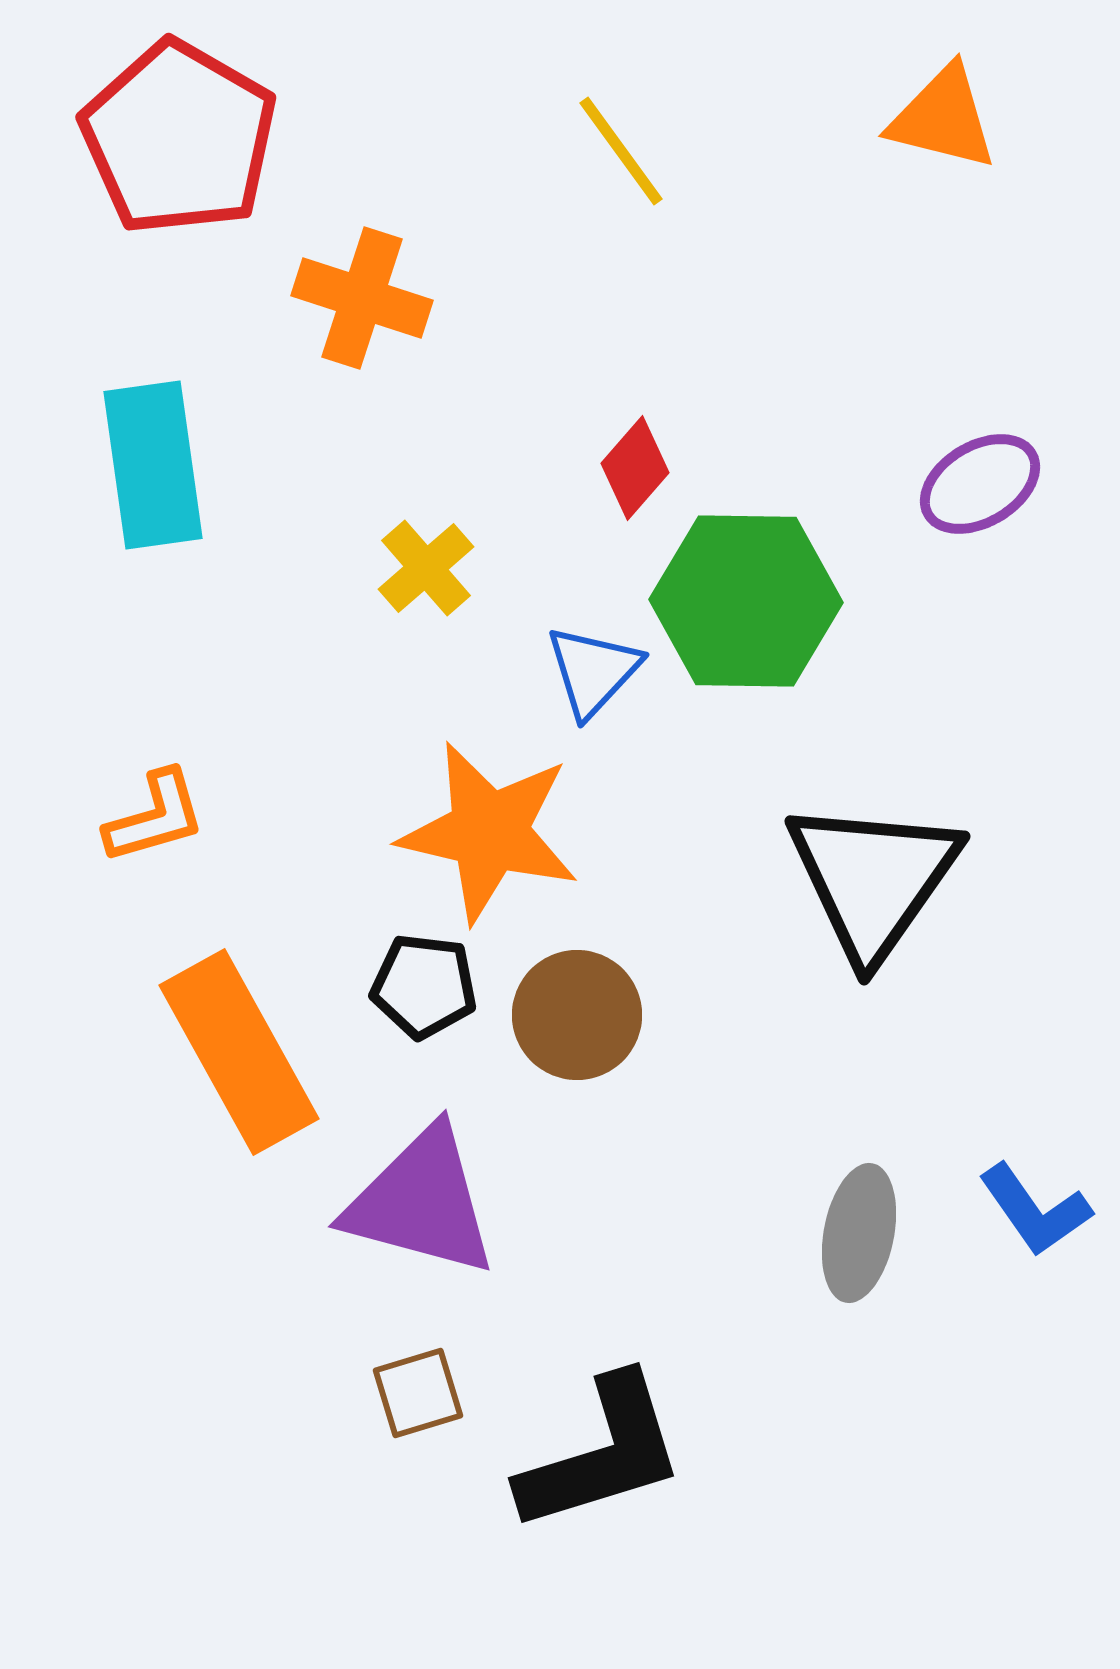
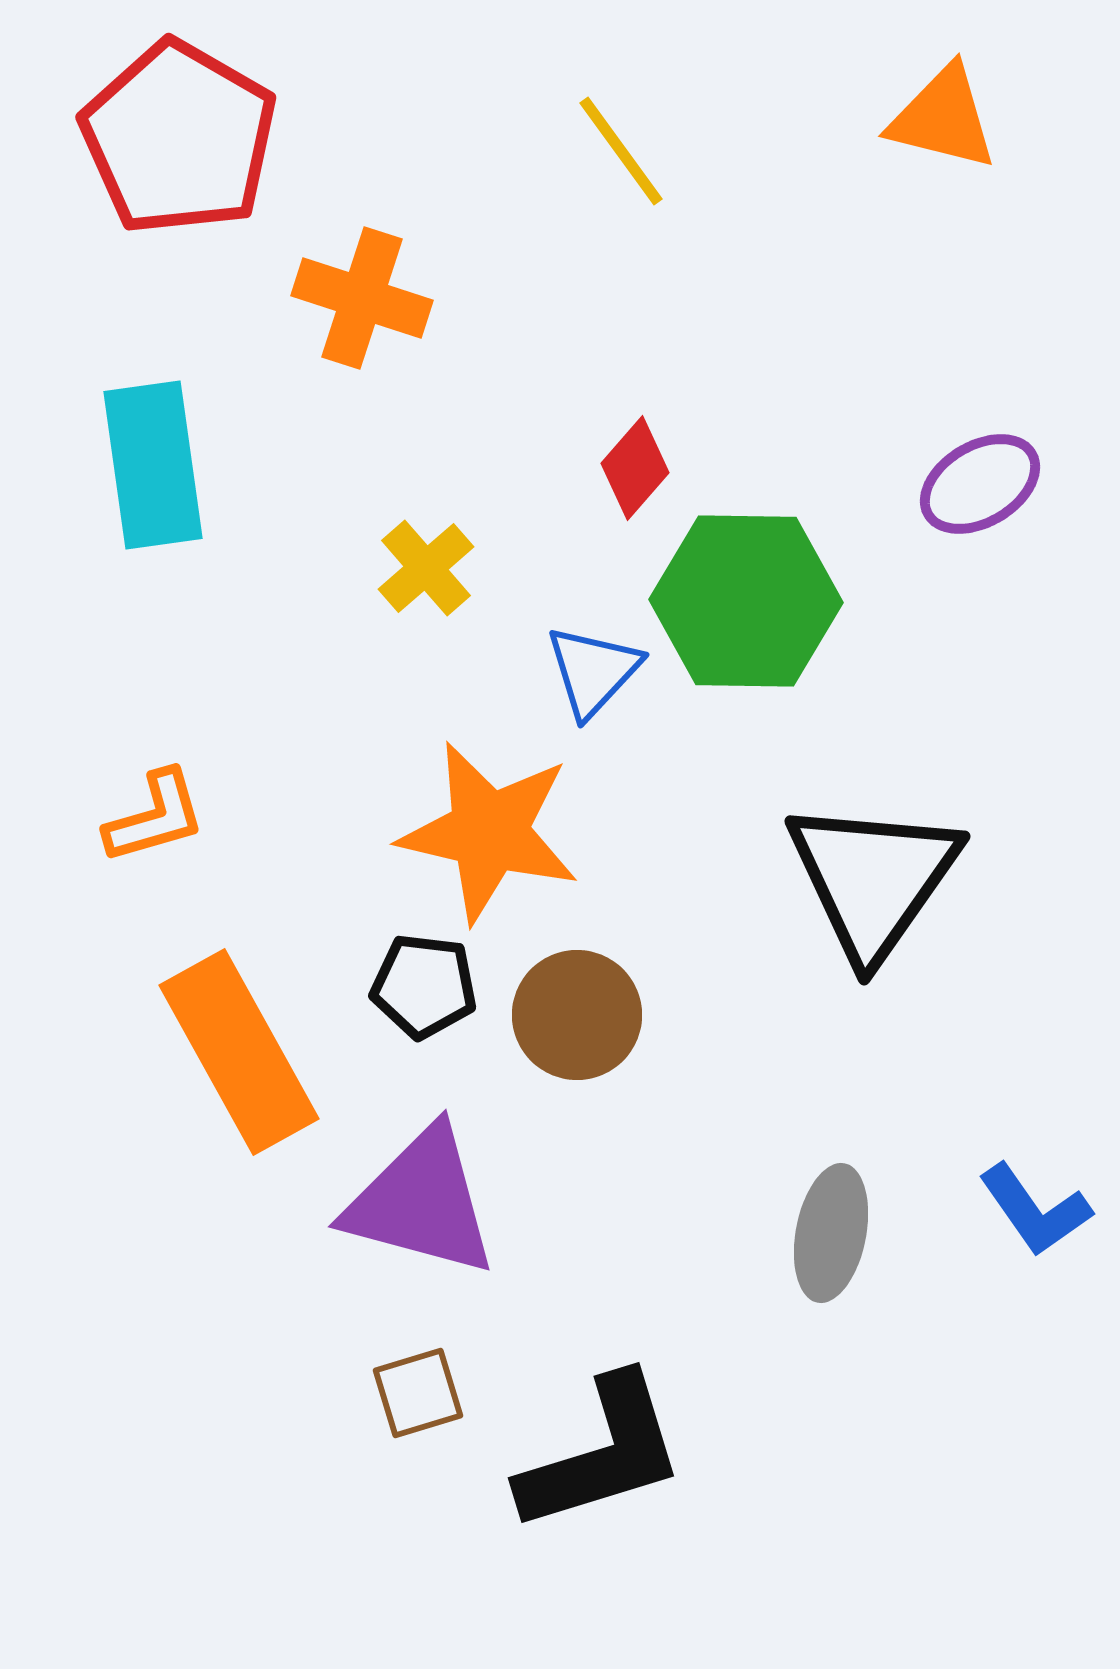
gray ellipse: moved 28 px left
